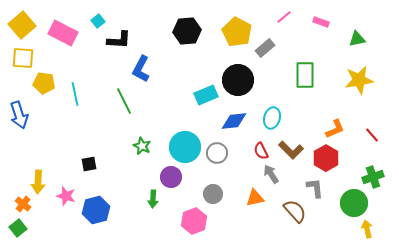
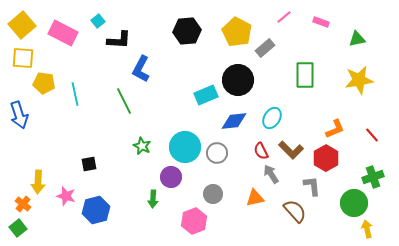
cyan ellipse at (272, 118): rotated 15 degrees clockwise
gray L-shape at (315, 188): moved 3 px left, 2 px up
